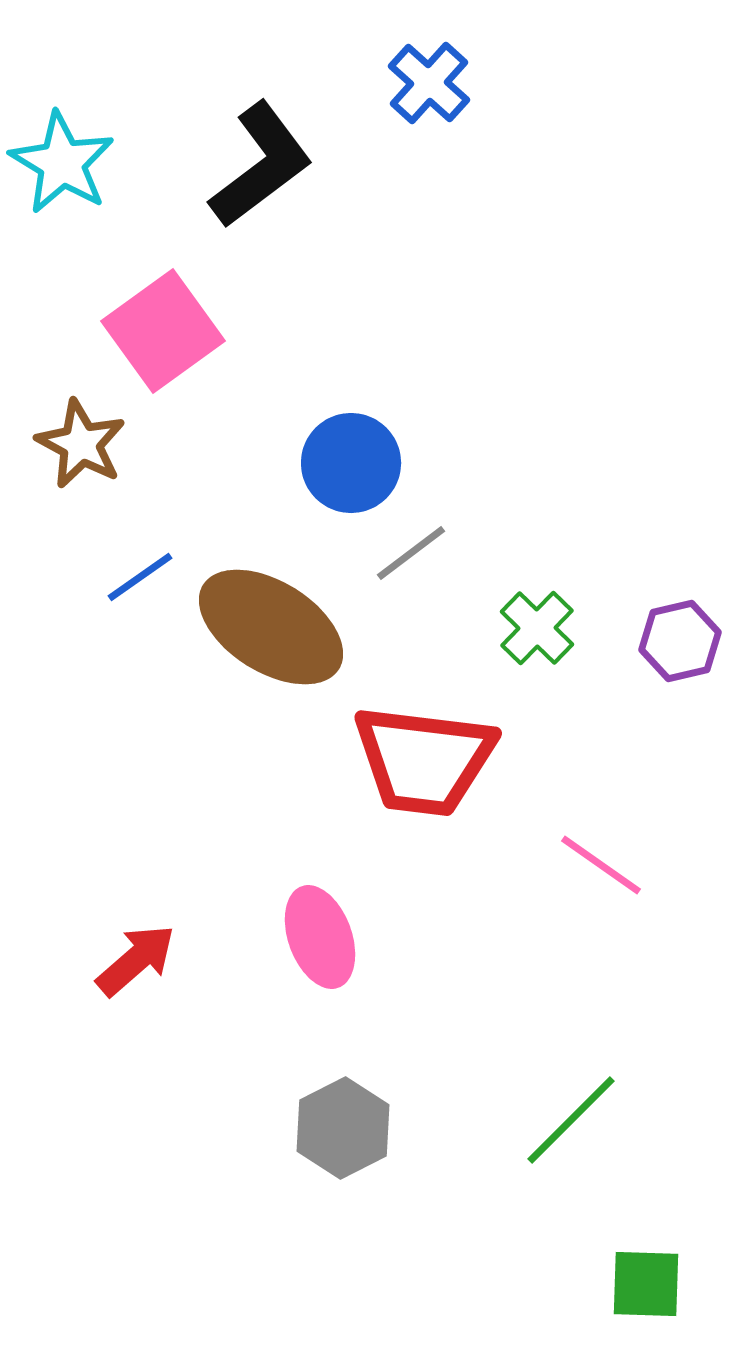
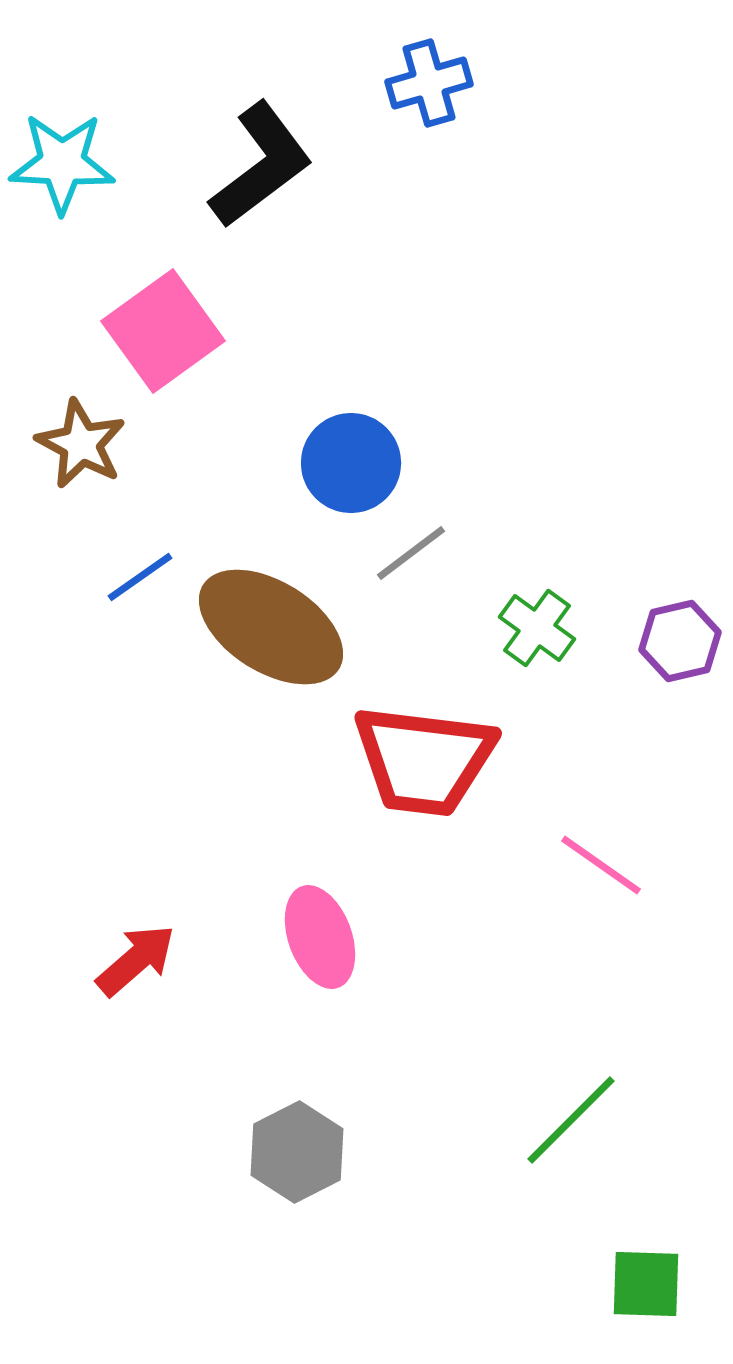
blue cross: rotated 32 degrees clockwise
cyan star: rotated 28 degrees counterclockwise
green cross: rotated 8 degrees counterclockwise
gray hexagon: moved 46 px left, 24 px down
